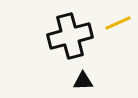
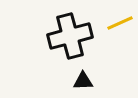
yellow line: moved 2 px right
